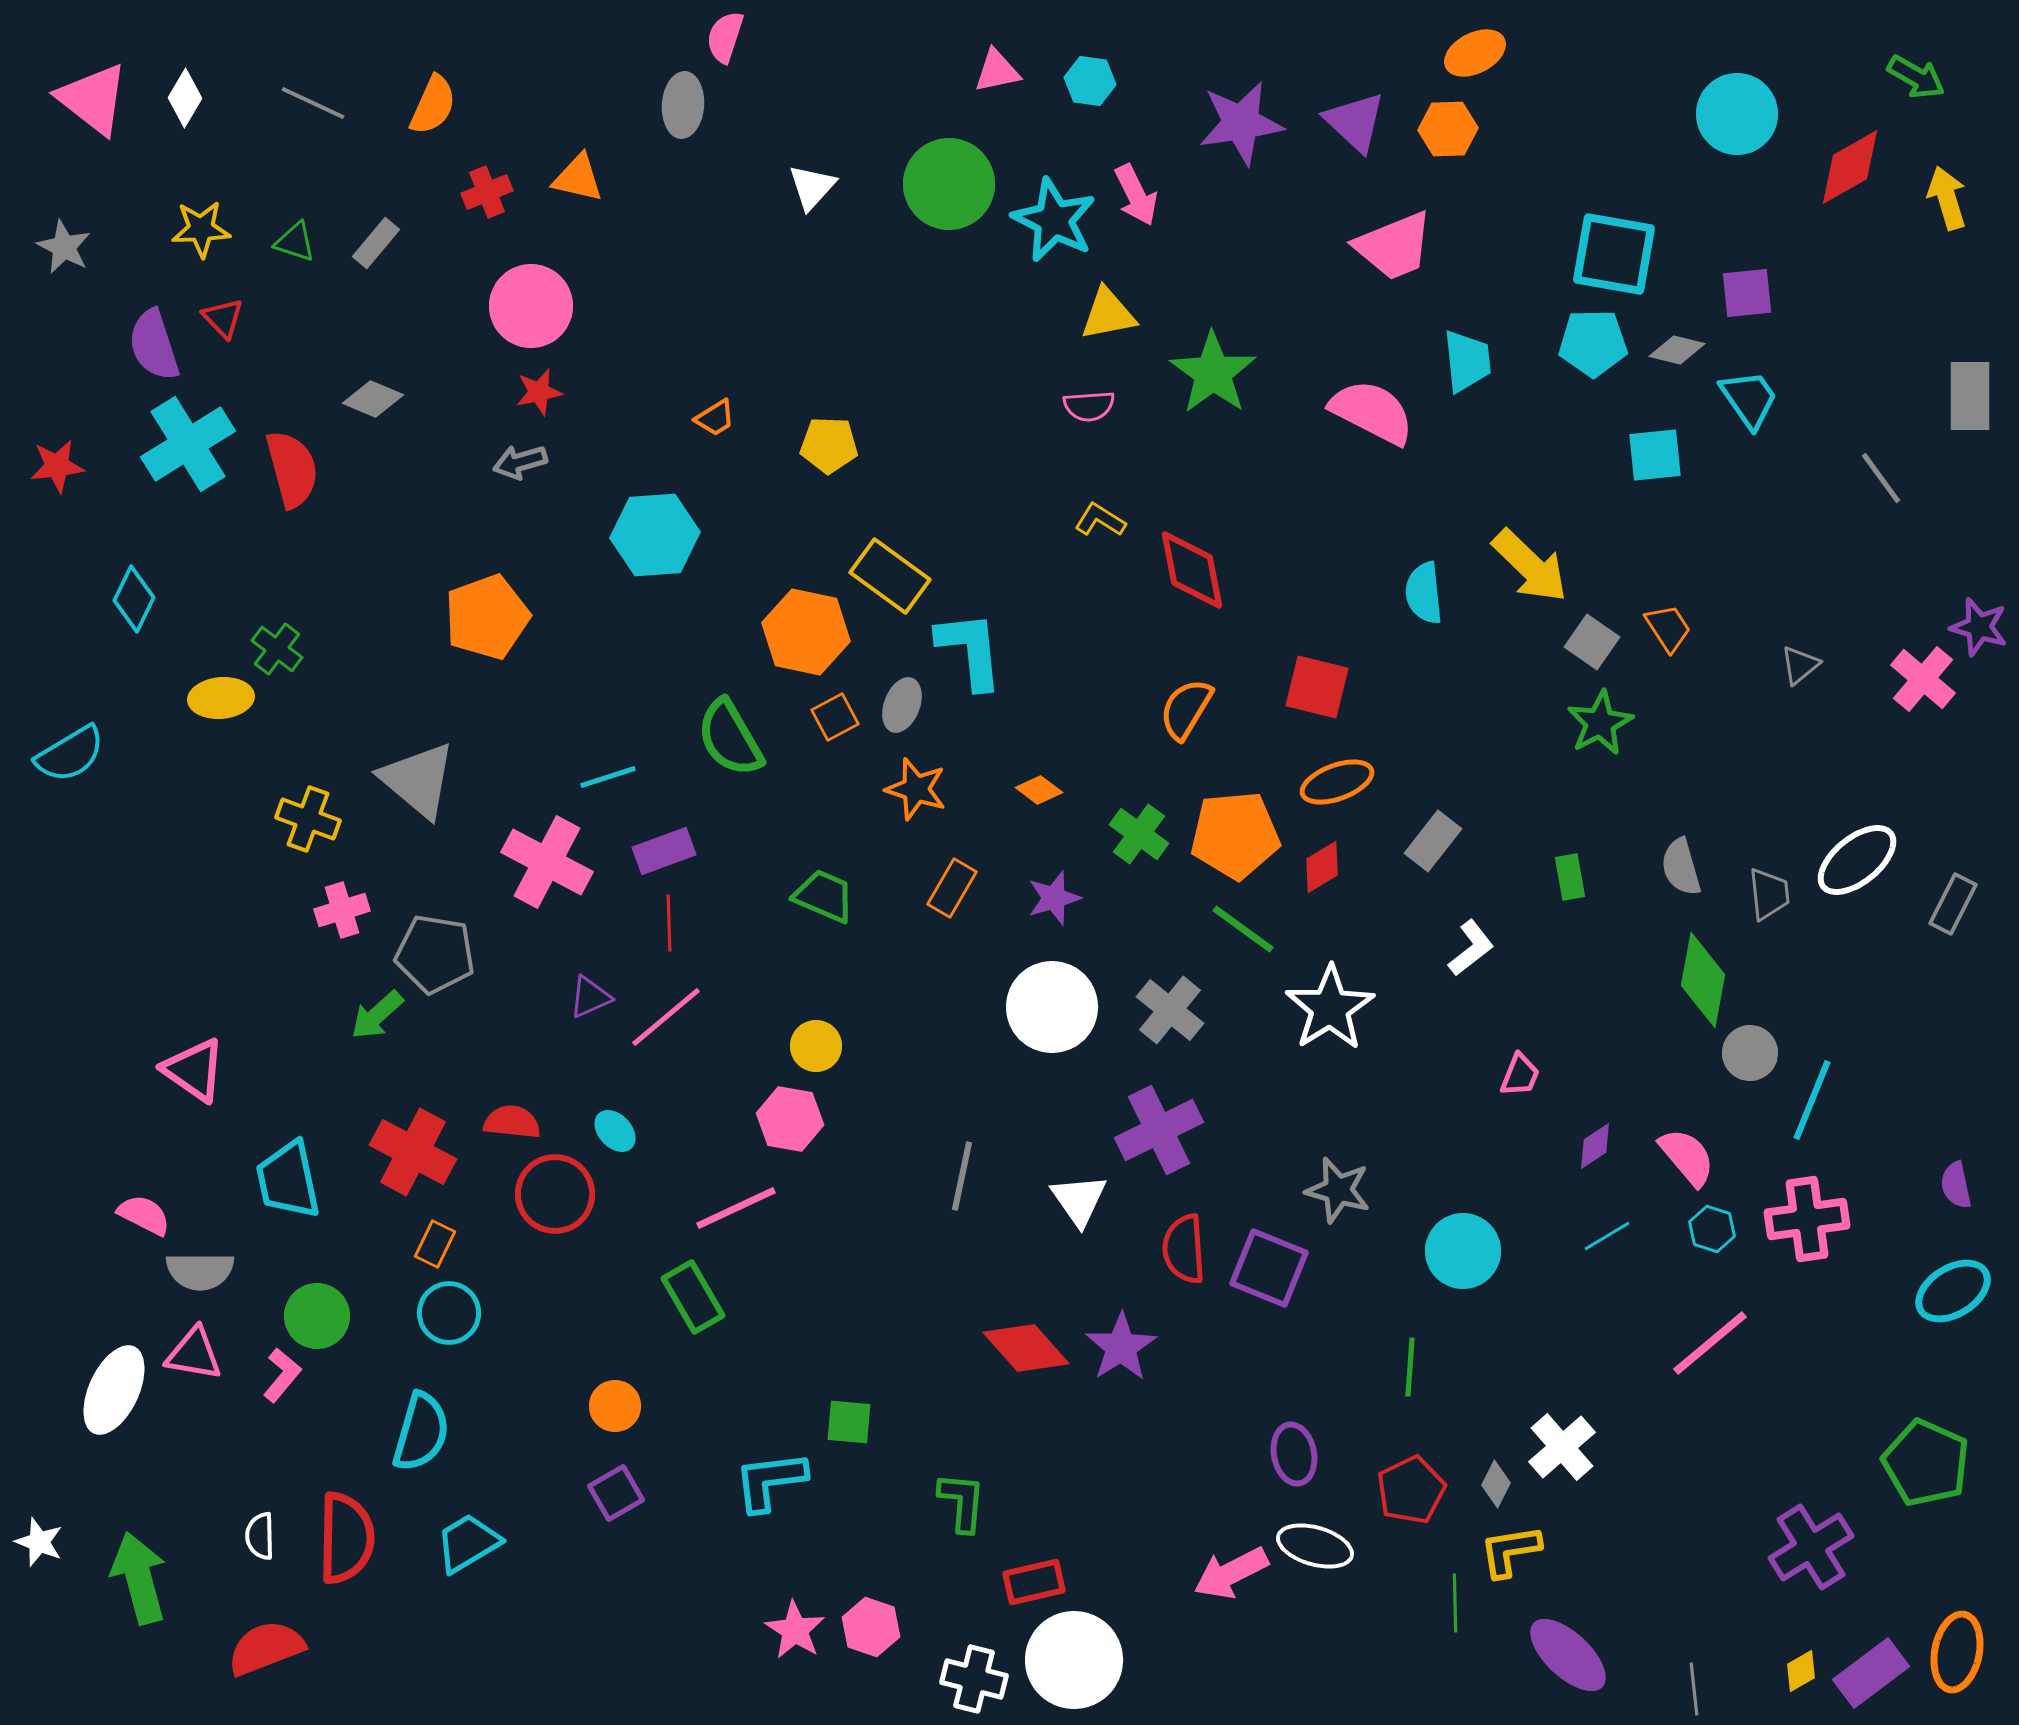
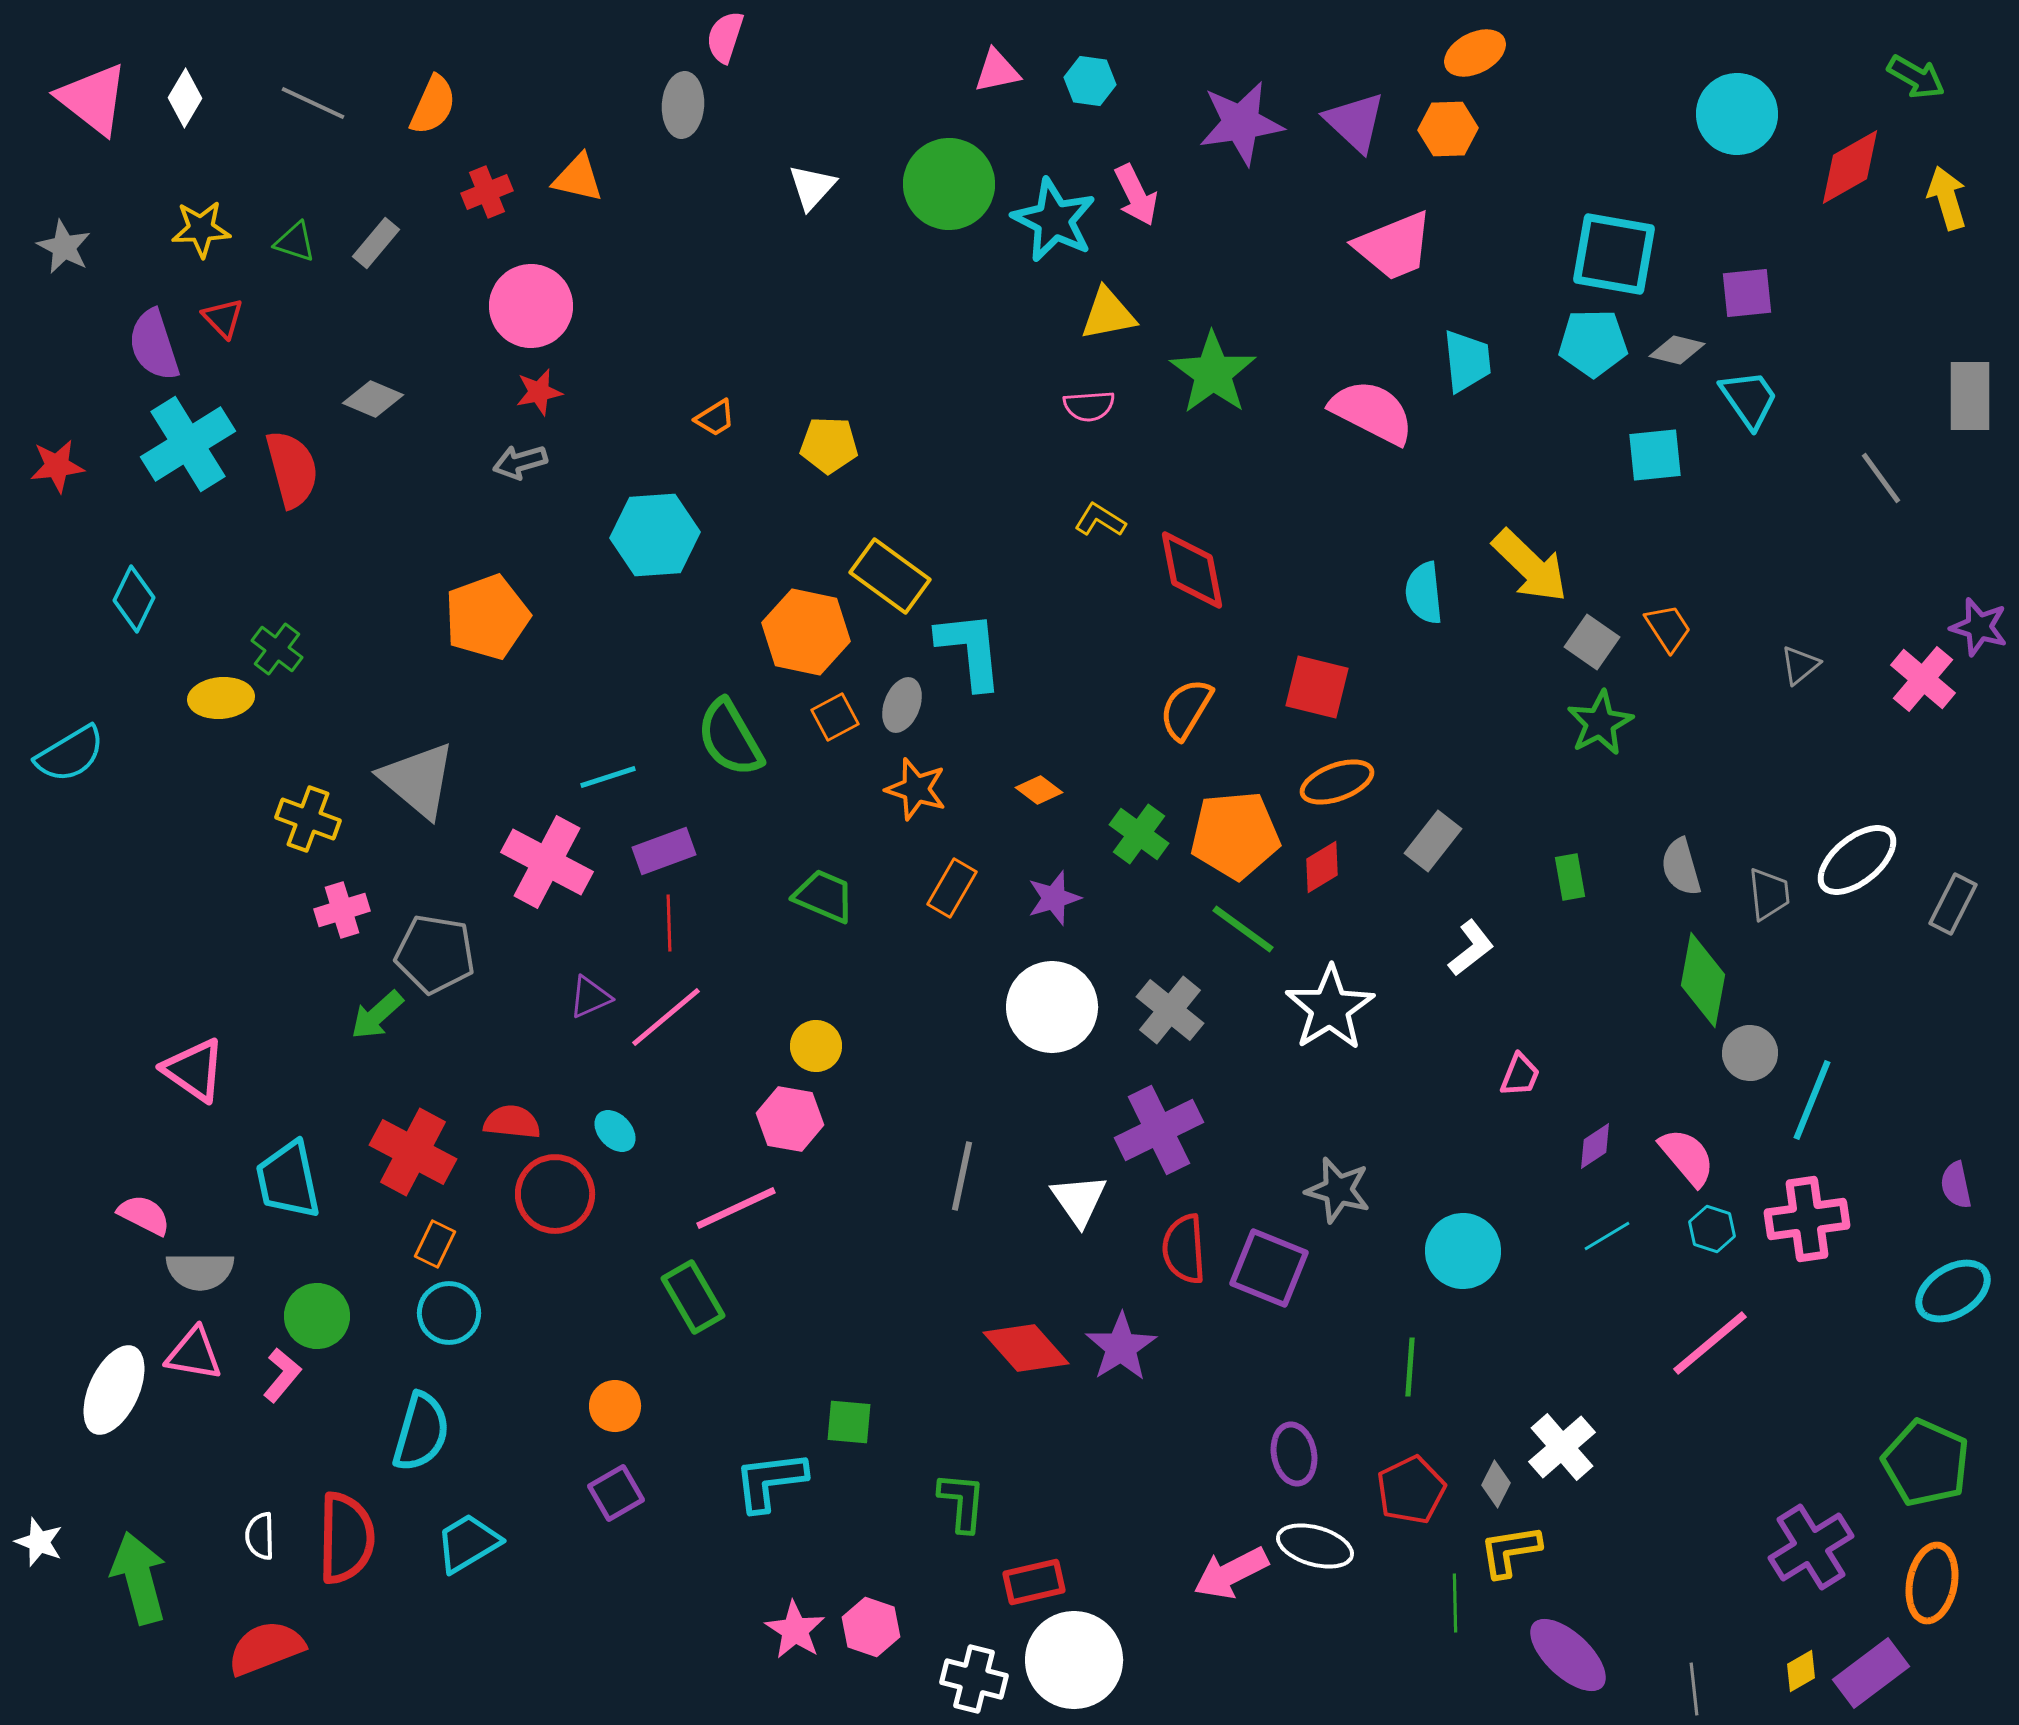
orange ellipse at (1957, 1652): moved 25 px left, 69 px up
